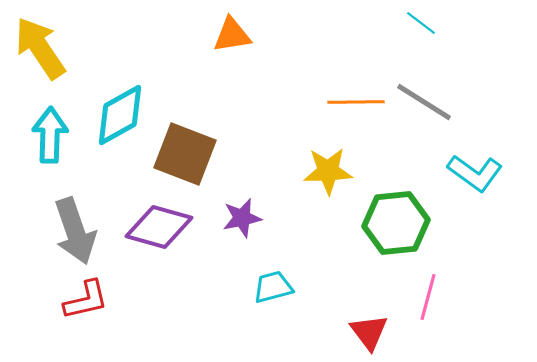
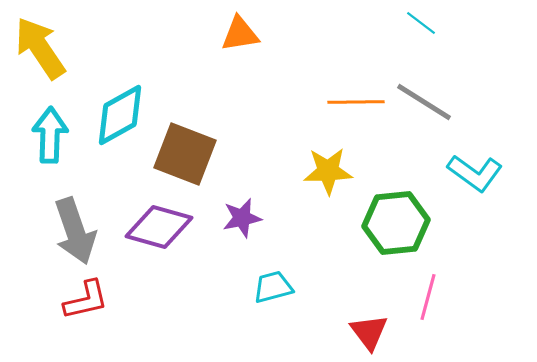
orange triangle: moved 8 px right, 1 px up
